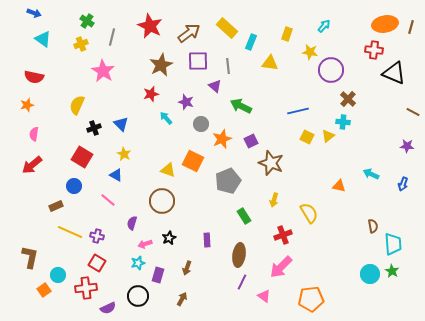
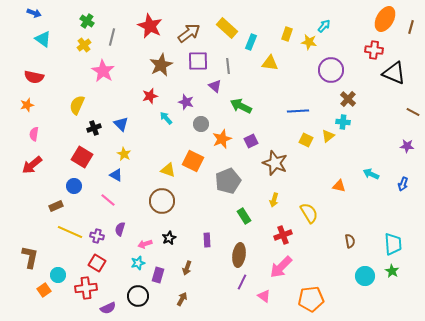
orange ellipse at (385, 24): moved 5 px up; rotated 50 degrees counterclockwise
yellow cross at (81, 44): moved 3 px right, 1 px down; rotated 16 degrees counterclockwise
yellow star at (310, 52): moved 1 px left, 10 px up
red star at (151, 94): moved 1 px left, 2 px down
blue line at (298, 111): rotated 10 degrees clockwise
yellow square at (307, 137): moved 1 px left, 3 px down
brown star at (271, 163): moved 4 px right
purple semicircle at (132, 223): moved 12 px left, 6 px down
brown semicircle at (373, 226): moved 23 px left, 15 px down
cyan circle at (370, 274): moved 5 px left, 2 px down
